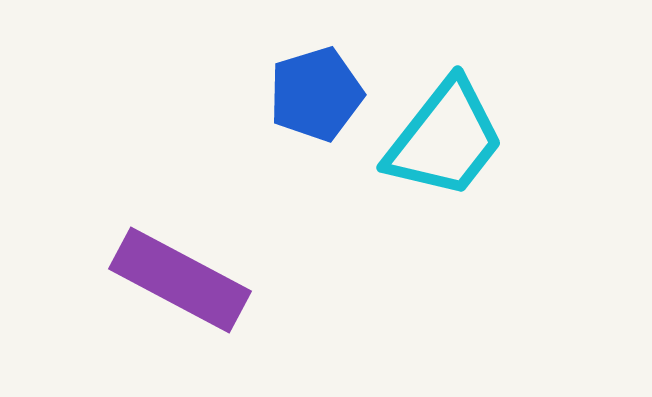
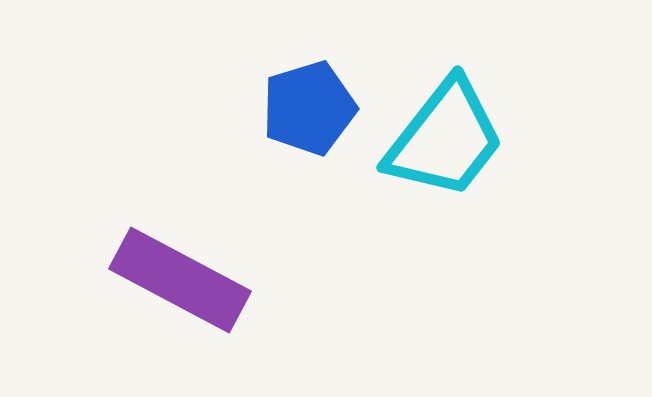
blue pentagon: moved 7 px left, 14 px down
